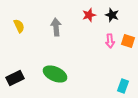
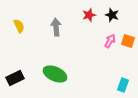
pink arrow: rotated 144 degrees counterclockwise
cyan rectangle: moved 1 px up
